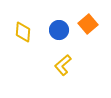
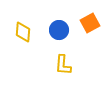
orange square: moved 2 px right, 1 px up; rotated 12 degrees clockwise
yellow L-shape: rotated 45 degrees counterclockwise
